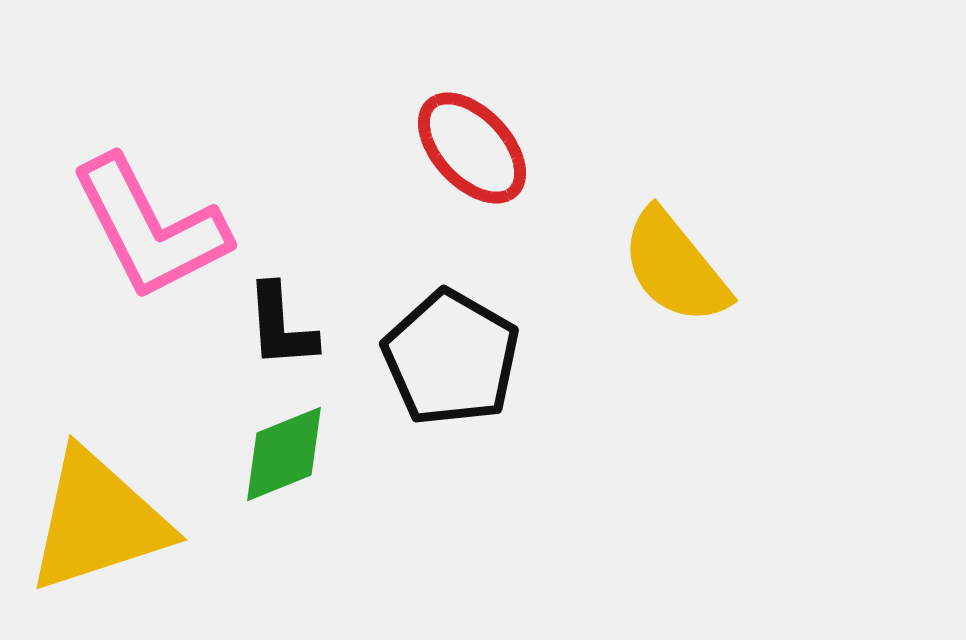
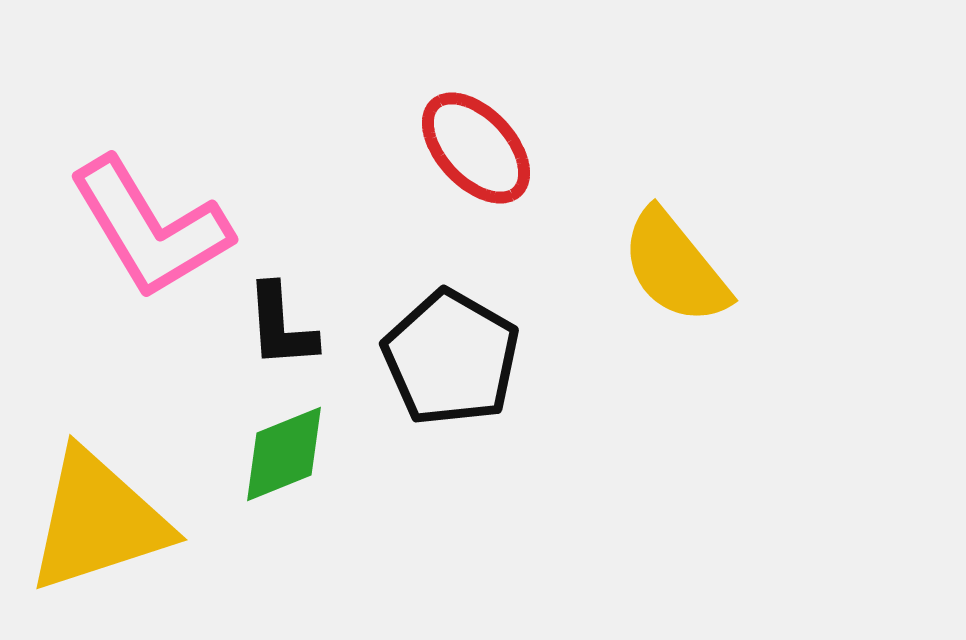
red ellipse: moved 4 px right
pink L-shape: rotated 4 degrees counterclockwise
